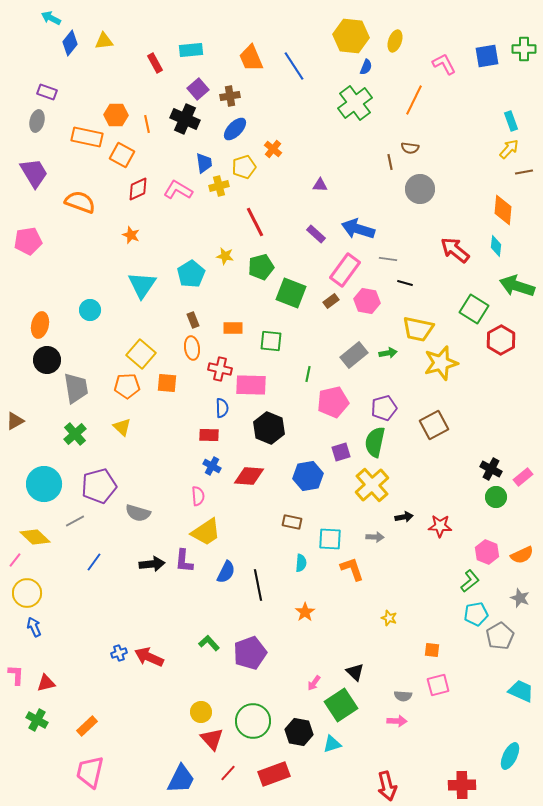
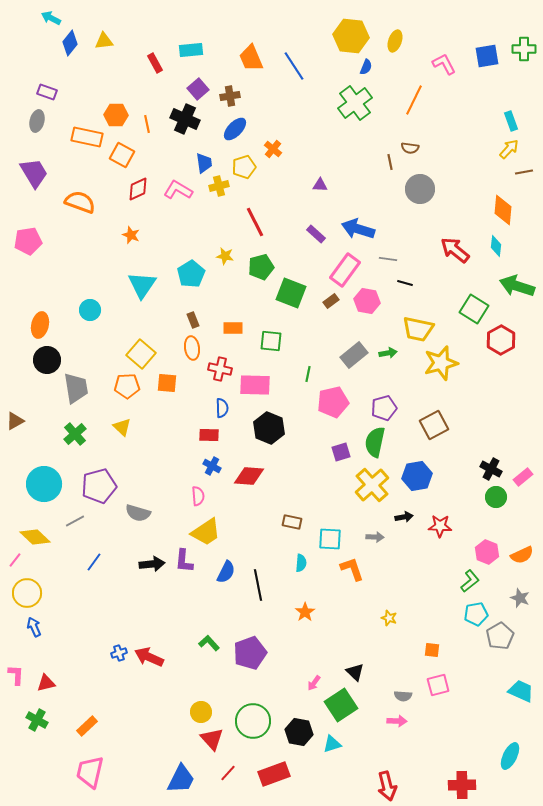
pink rectangle at (251, 385): moved 4 px right
blue hexagon at (308, 476): moved 109 px right
